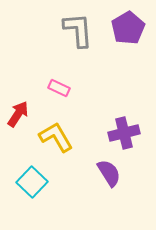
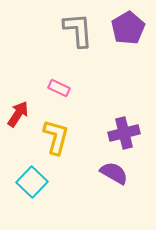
yellow L-shape: rotated 45 degrees clockwise
purple semicircle: moved 5 px right; rotated 28 degrees counterclockwise
